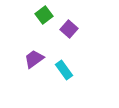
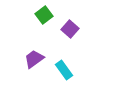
purple square: moved 1 px right
